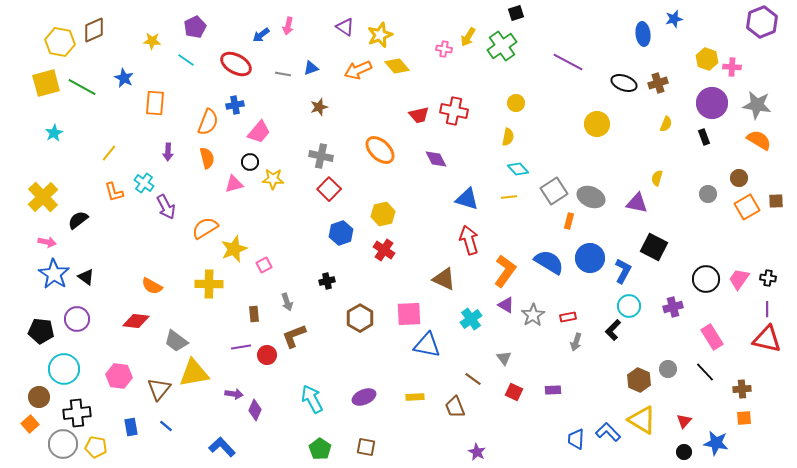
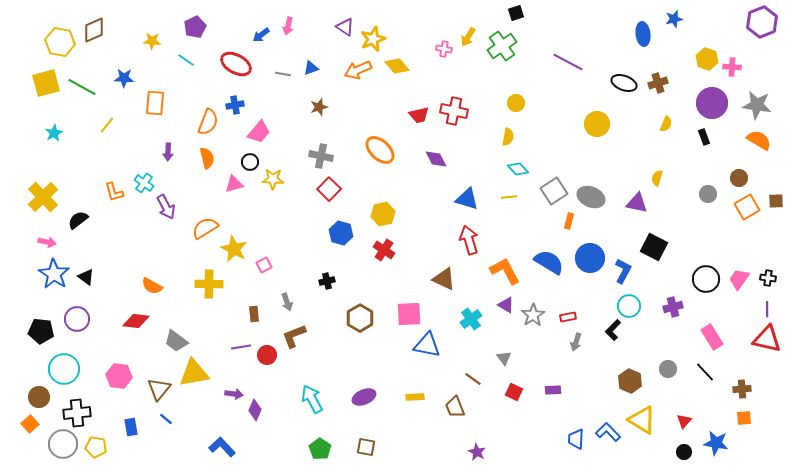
yellow star at (380, 35): moved 7 px left, 4 px down
blue star at (124, 78): rotated 24 degrees counterclockwise
yellow line at (109, 153): moved 2 px left, 28 px up
blue hexagon at (341, 233): rotated 25 degrees counterclockwise
yellow star at (234, 249): rotated 24 degrees counterclockwise
orange L-shape at (505, 271): rotated 64 degrees counterclockwise
brown hexagon at (639, 380): moved 9 px left, 1 px down
blue line at (166, 426): moved 7 px up
